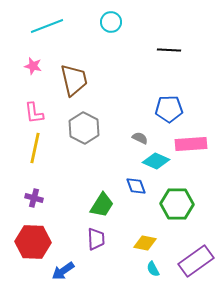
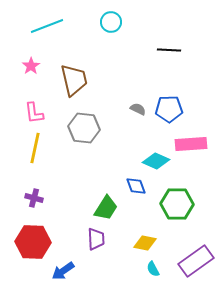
pink star: moved 2 px left; rotated 24 degrees clockwise
gray hexagon: rotated 20 degrees counterclockwise
gray semicircle: moved 2 px left, 29 px up
green trapezoid: moved 4 px right, 3 px down
